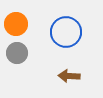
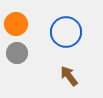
brown arrow: rotated 50 degrees clockwise
